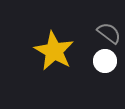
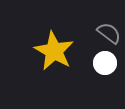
white circle: moved 2 px down
